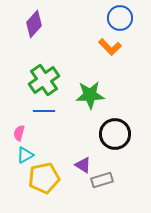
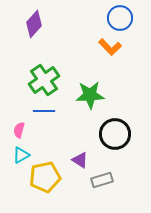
pink semicircle: moved 3 px up
cyan triangle: moved 4 px left
purple triangle: moved 3 px left, 5 px up
yellow pentagon: moved 1 px right, 1 px up
